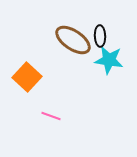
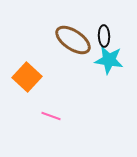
black ellipse: moved 4 px right
